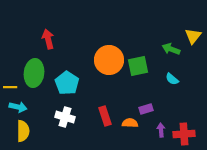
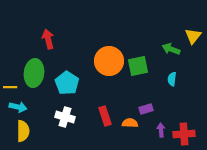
orange circle: moved 1 px down
cyan semicircle: rotated 56 degrees clockwise
